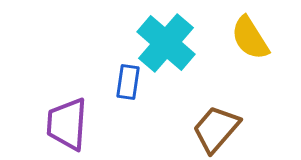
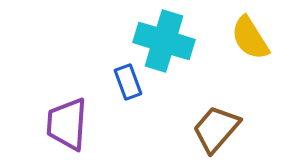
cyan cross: moved 2 px left, 2 px up; rotated 24 degrees counterclockwise
blue rectangle: rotated 28 degrees counterclockwise
